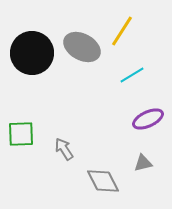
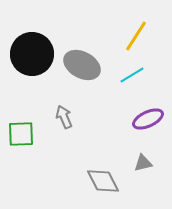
yellow line: moved 14 px right, 5 px down
gray ellipse: moved 18 px down
black circle: moved 1 px down
gray arrow: moved 32 px up; rotated 10 degrees clockwise
